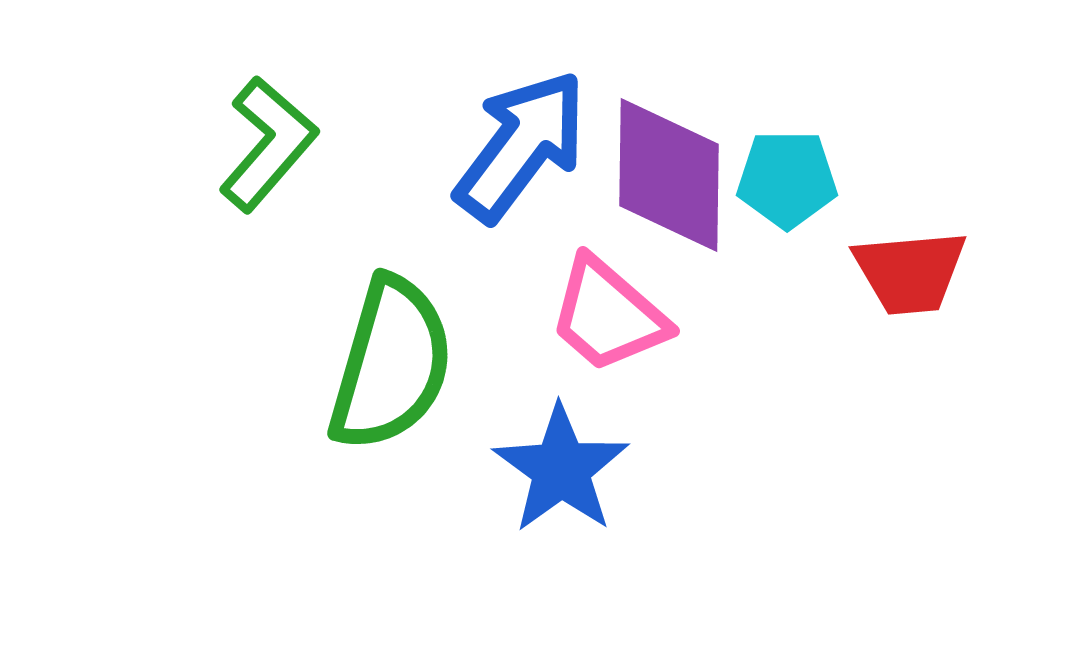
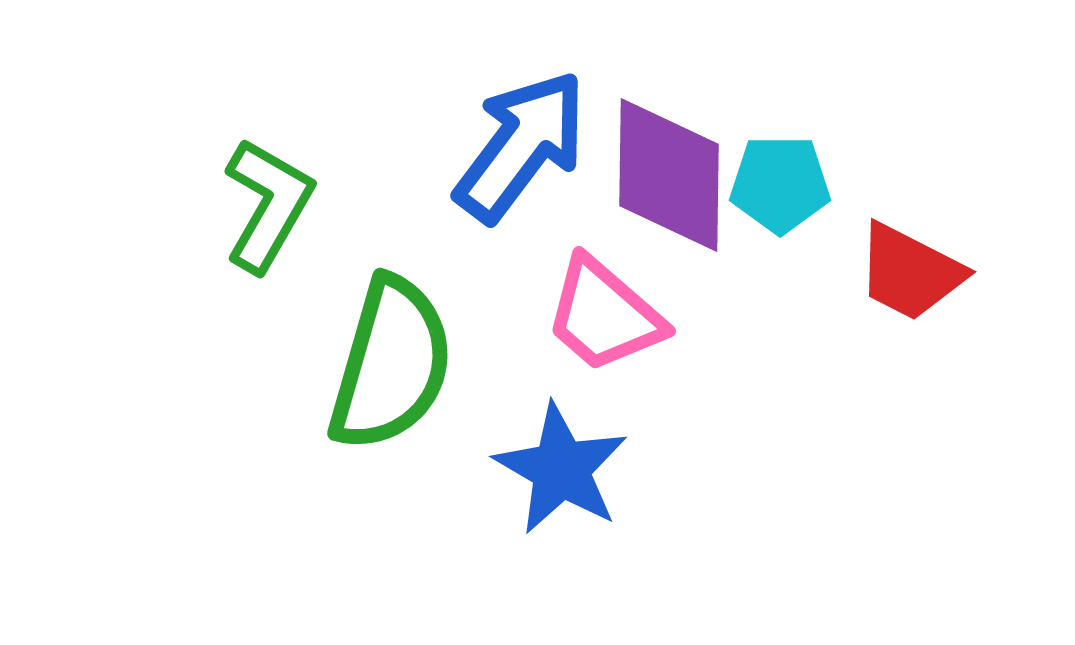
green L-shape: moved 61 px down; rotated 11 degrees counterclockwise
cyan pentagon: moved 7 px left, 5 px down
red trapezoid: rotated 32 degrees clockwise
pink trapezoid: moved 4 px left
blue star: rotated 6 degrees counterclockwise
